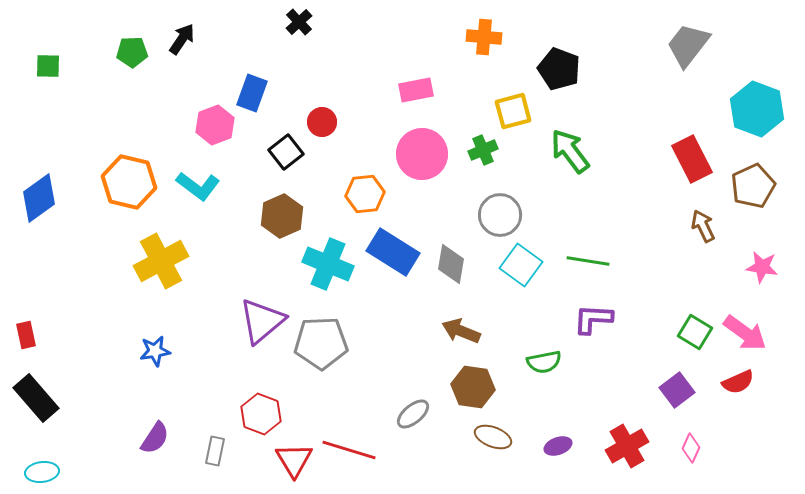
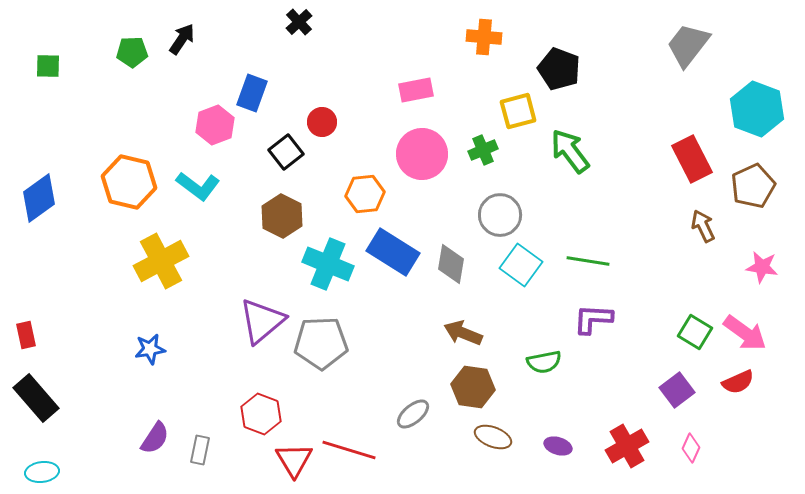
yellow square at (513, 111): moved 5 px right
brown hexagon at (282, 216): rotated 9 degrees counterclockwise
brown arrow at (461, 331): moved 2 px right, 2 px down
blue star at (155, 351): moved 5 px left, 2 px up
purple ellipse at (558, 446): rotated 36 degrees clockwise
gray rectangle at (215, 451): moved 15 px left, 1 px up
